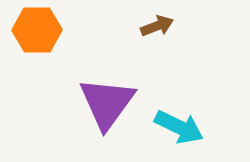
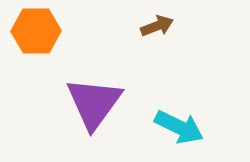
orange hexagon: moved 1 px left, 1 px down
purple triangle: moved 13 px left
